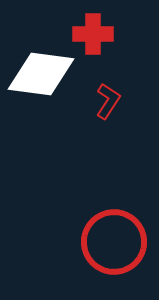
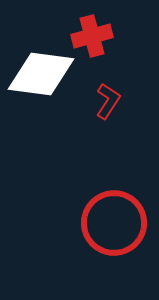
red cross: moved 1 px left, 2 px down; rotated 15 degrees counterclockwise
red circle: moved 19 px up
